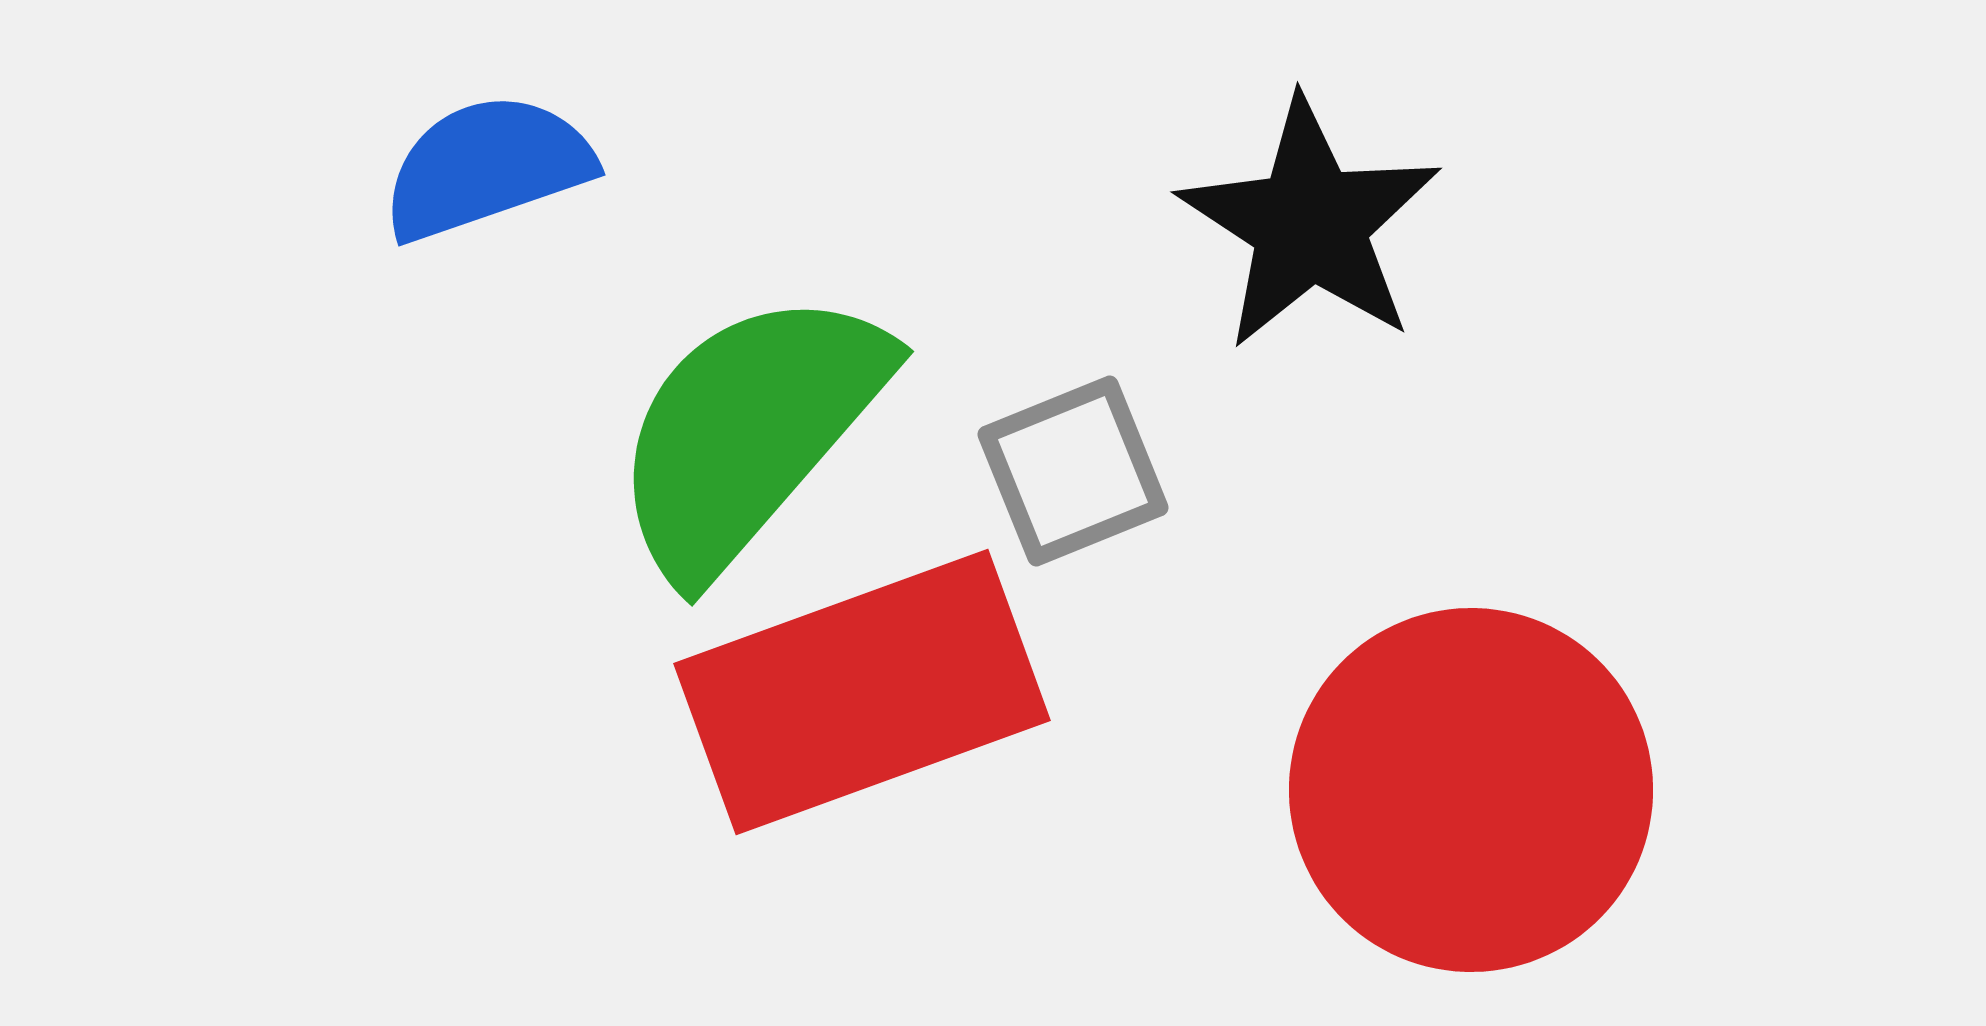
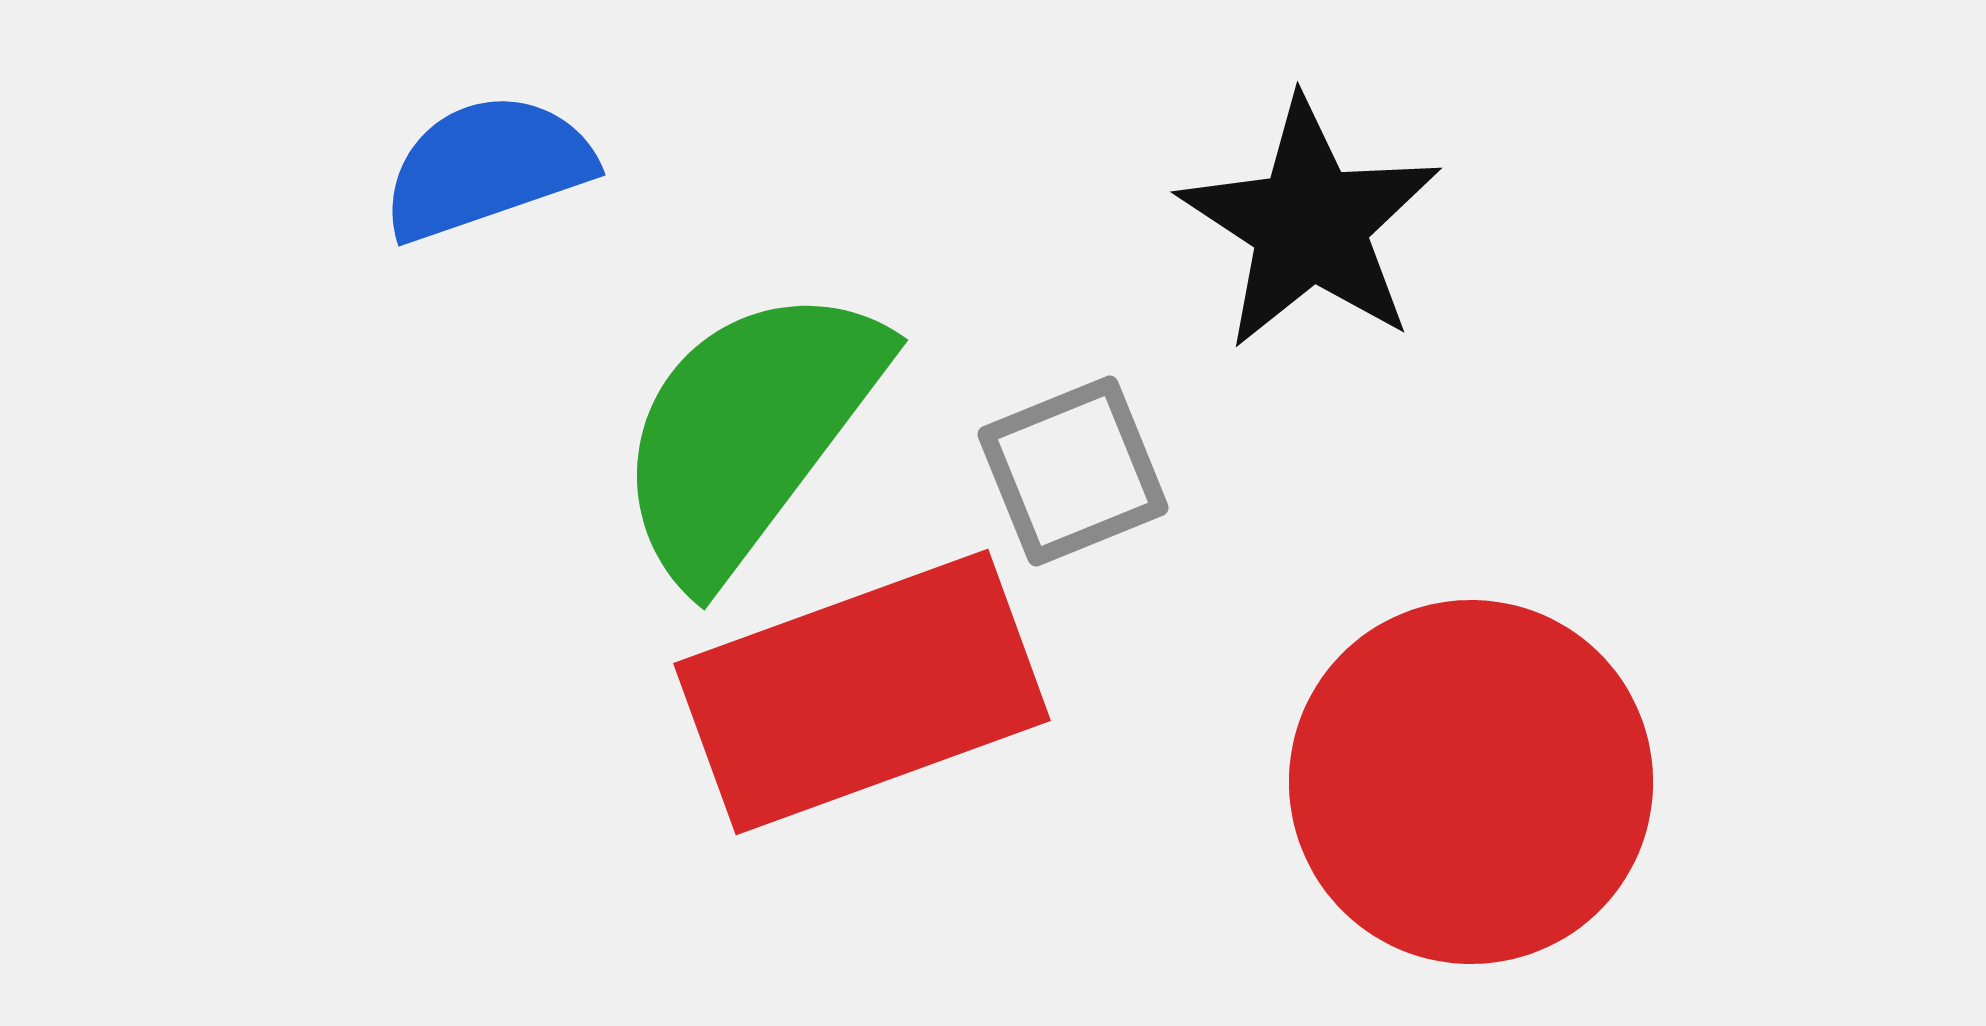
green semicircle: rotated 4 degrees counterclockwise
red circle: moved 8 px up
